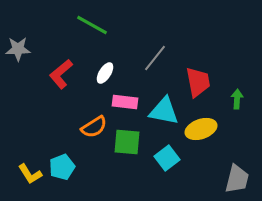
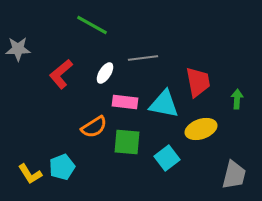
gray line: moved 12 px left; rotated 44 degrees clockwise
cyan triangle: moved 7 px up
gray trapezoid: moved 3 px left, 4 px up
